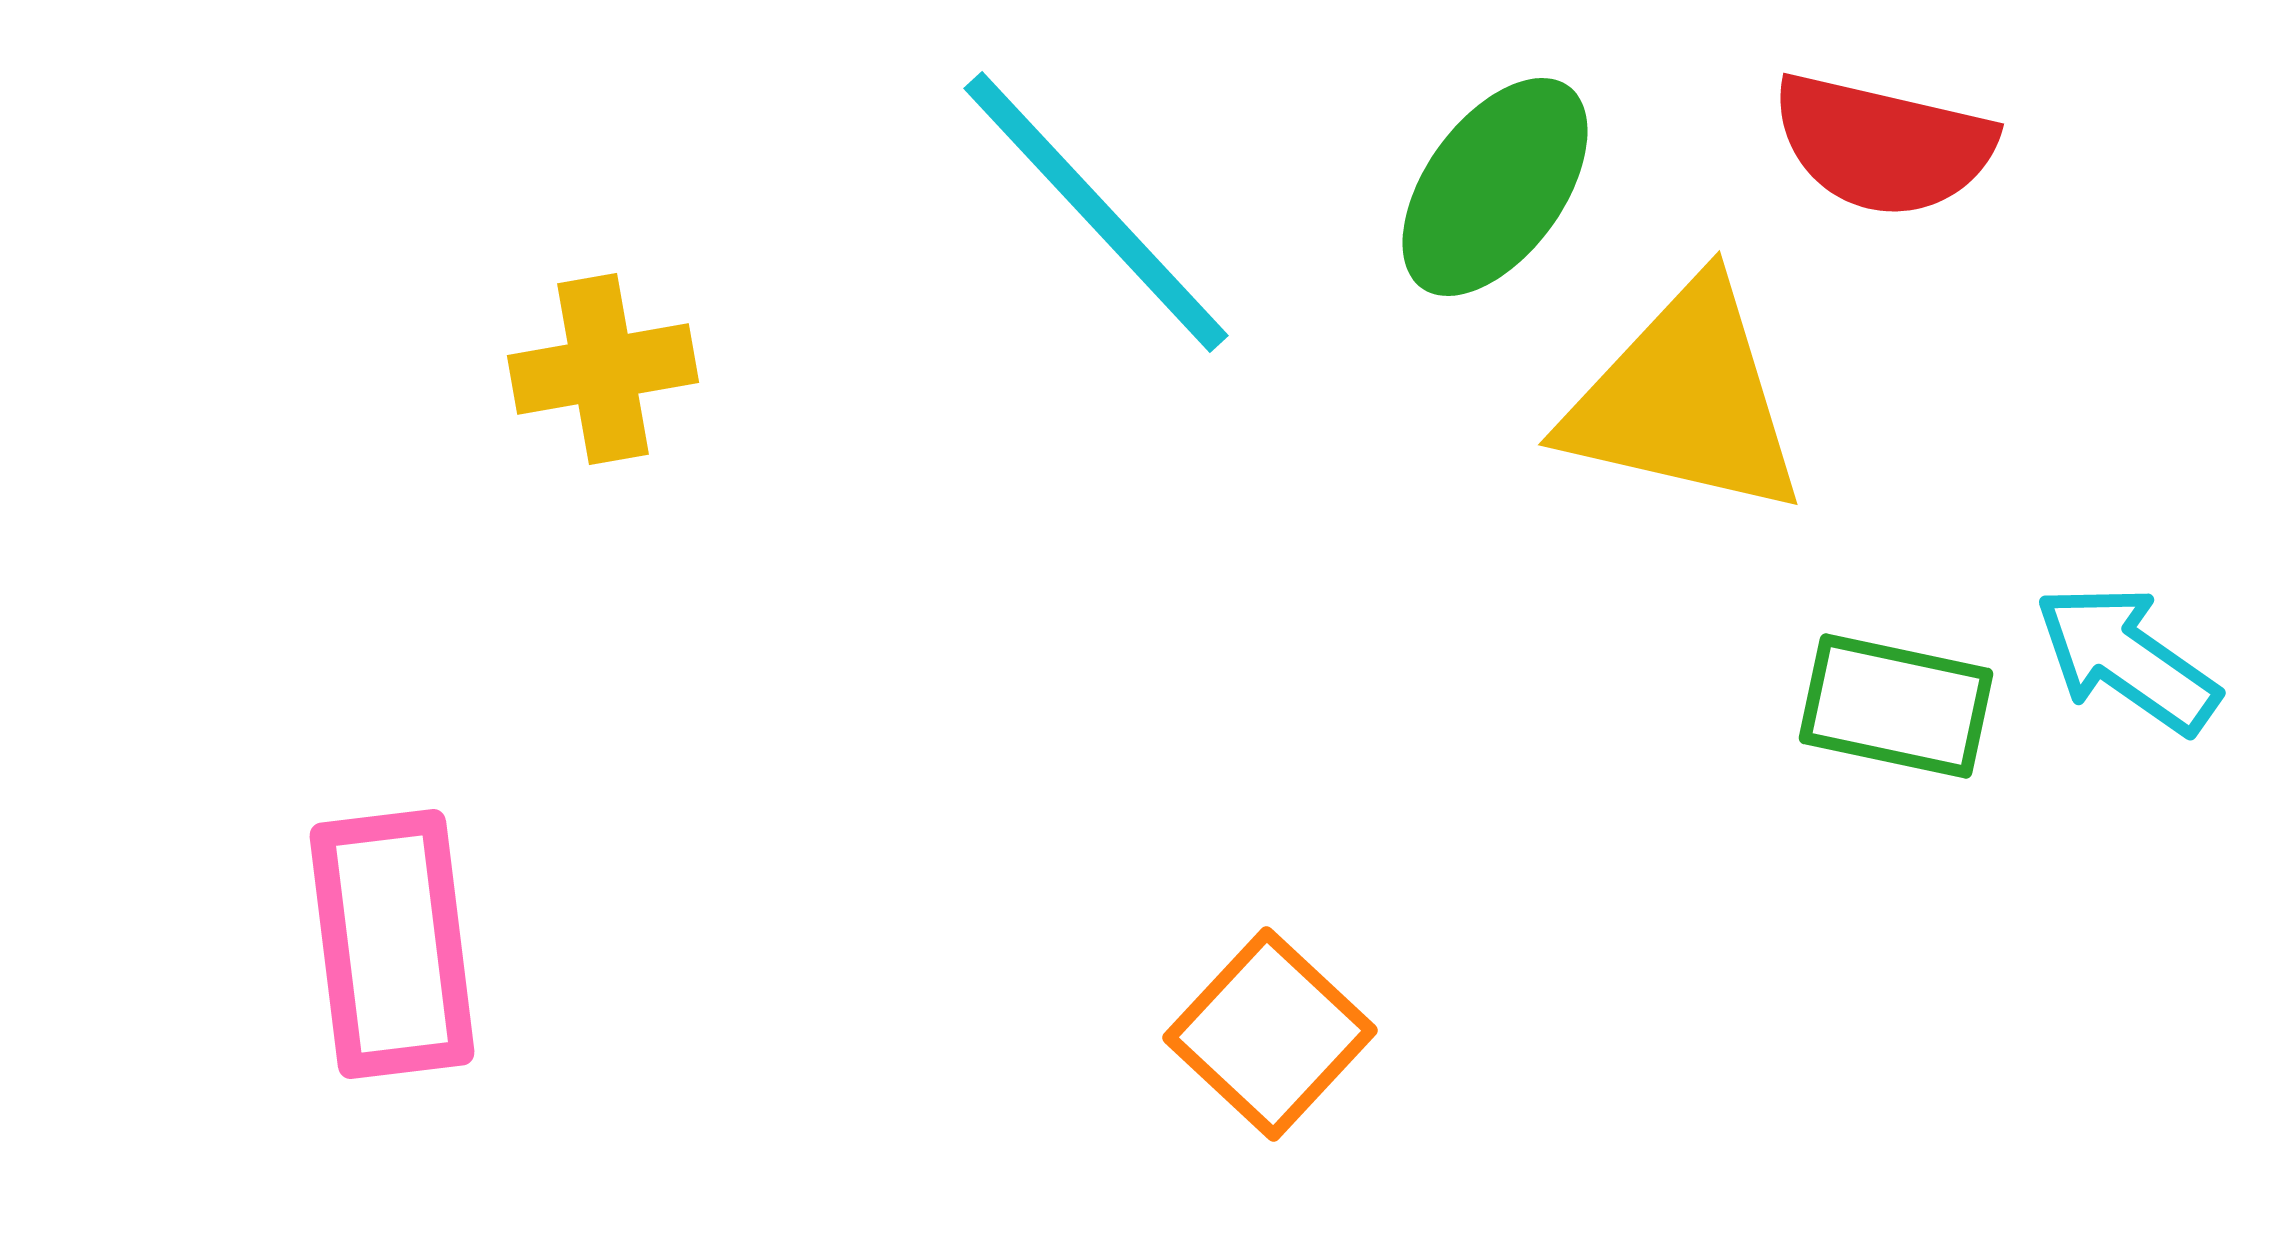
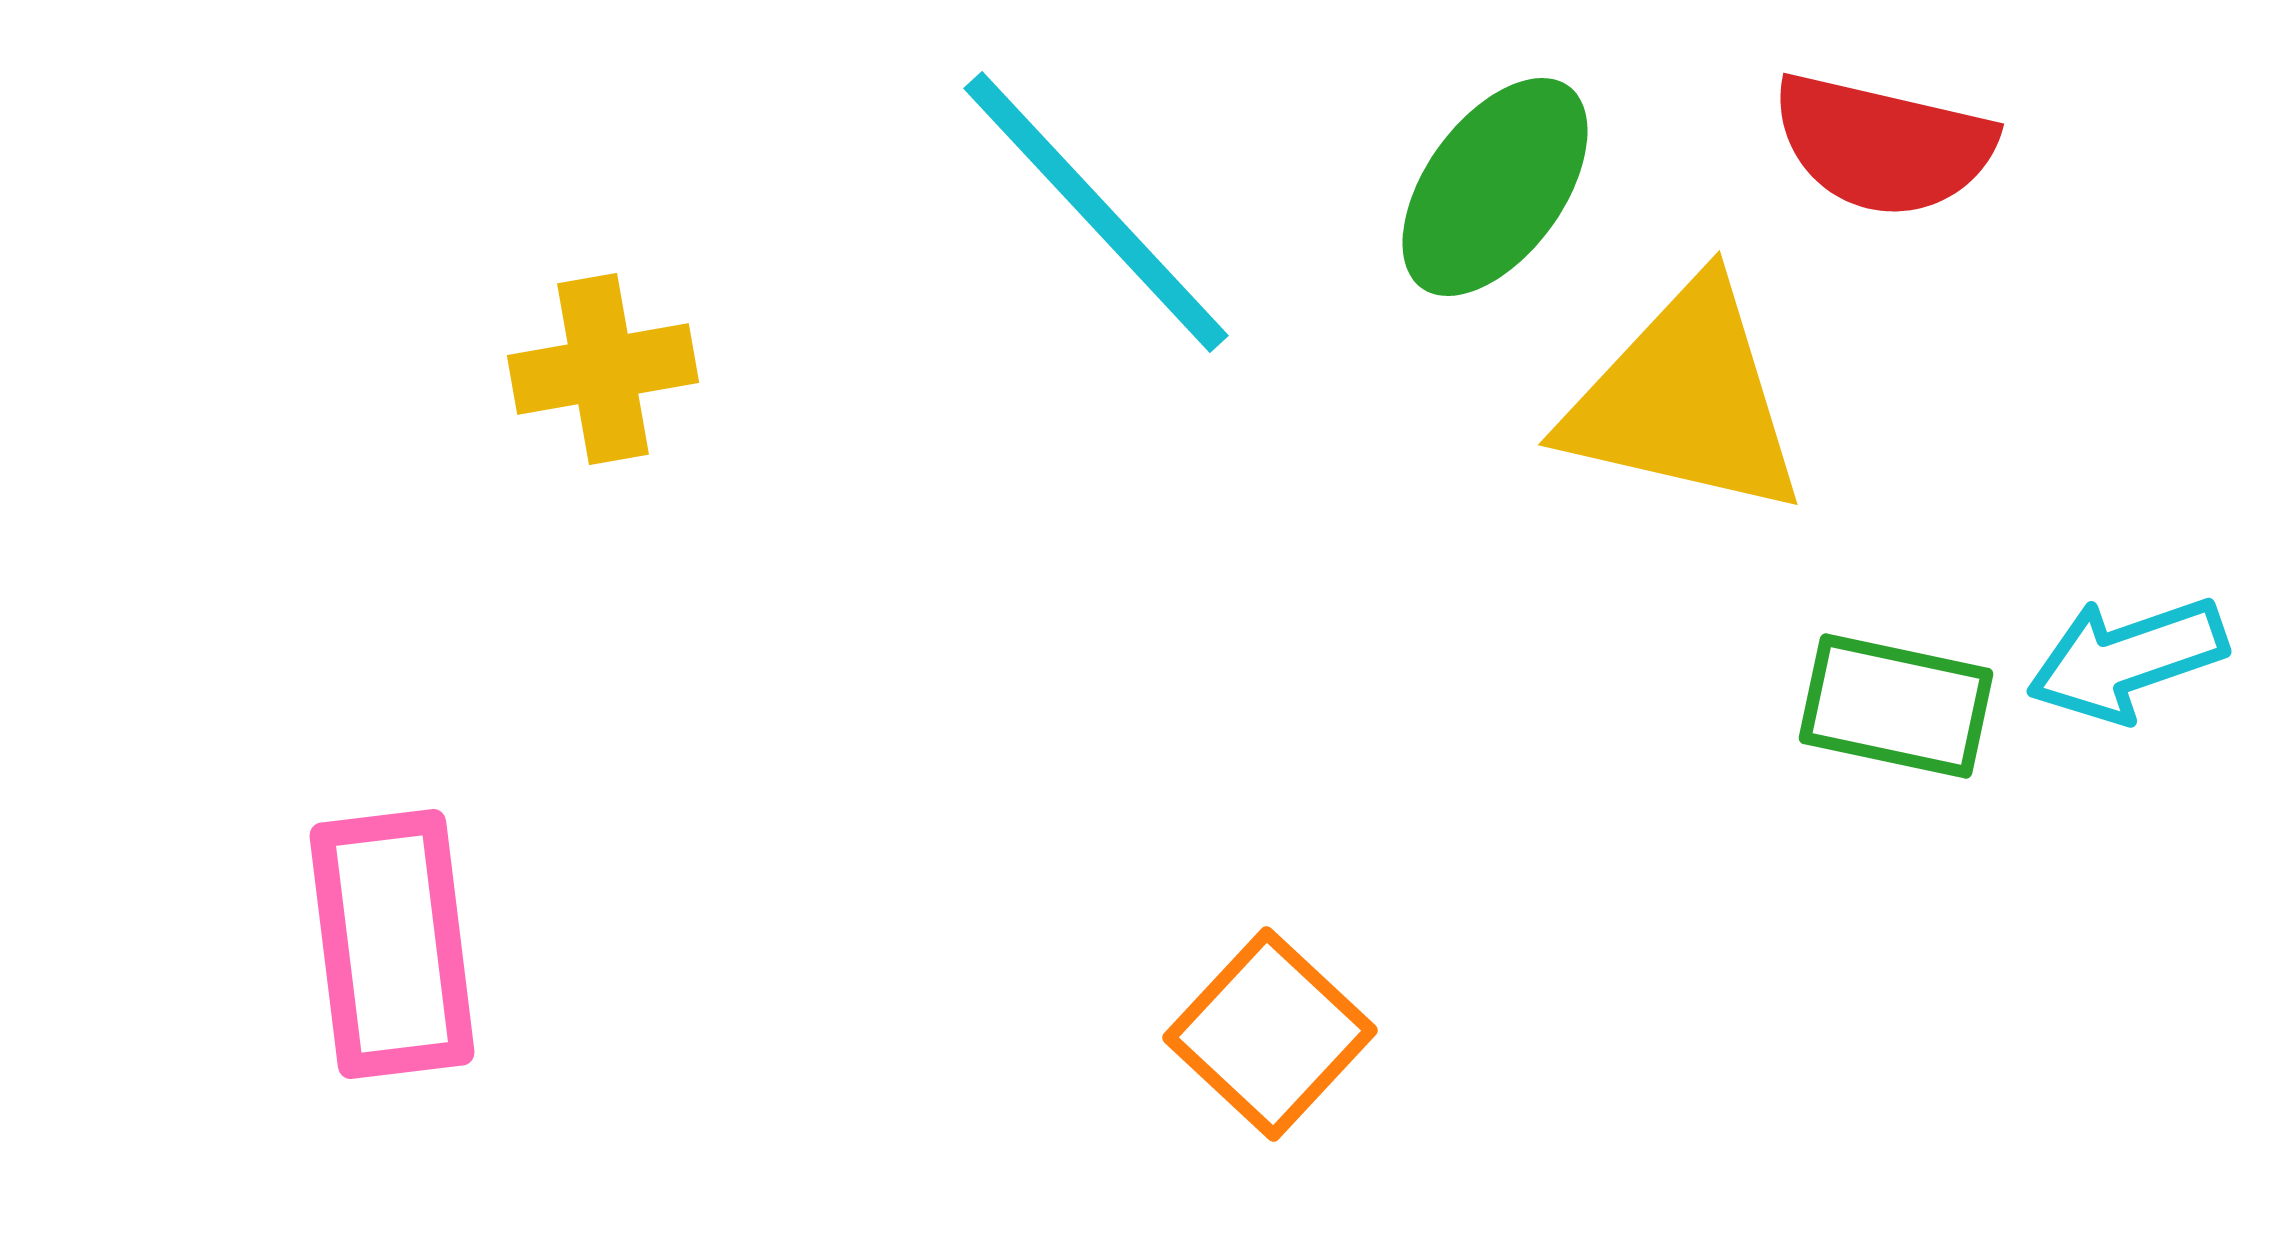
cyan arrow: rotated 54 degrees counterclockwise
